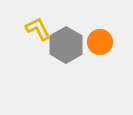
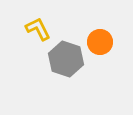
gray hexagon: moved 14 px down; rotated 12 degrees counterclockwise
